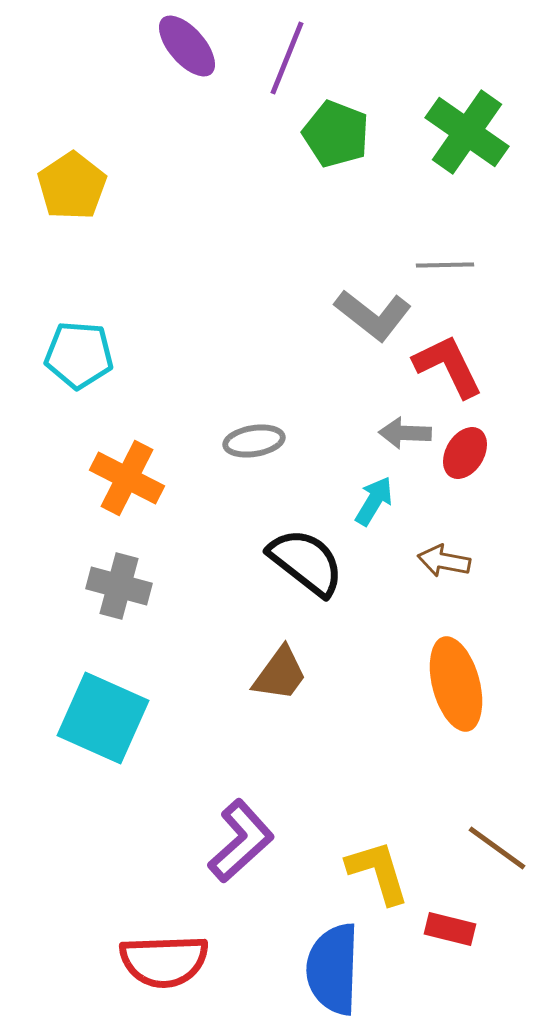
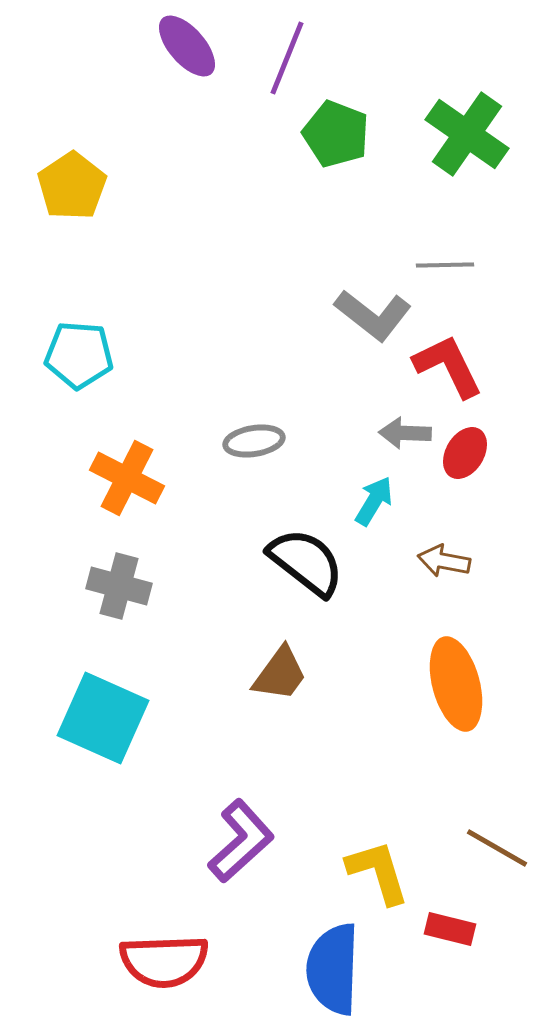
green cross: moved 2 px down
brown line: rotated 6 degrees counterclockwise
